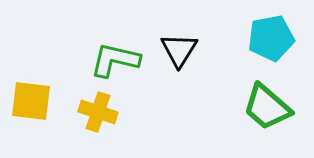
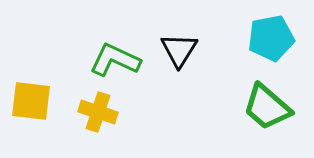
green L-shape: rotated 12 degrees clockwise
